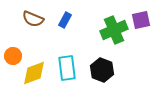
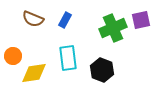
green cross: moved 1 px left, 2 px up
cyan rectangle: moved 1 px right, 10 px up
yellow diamond: rotated 12 degrees clockwise
